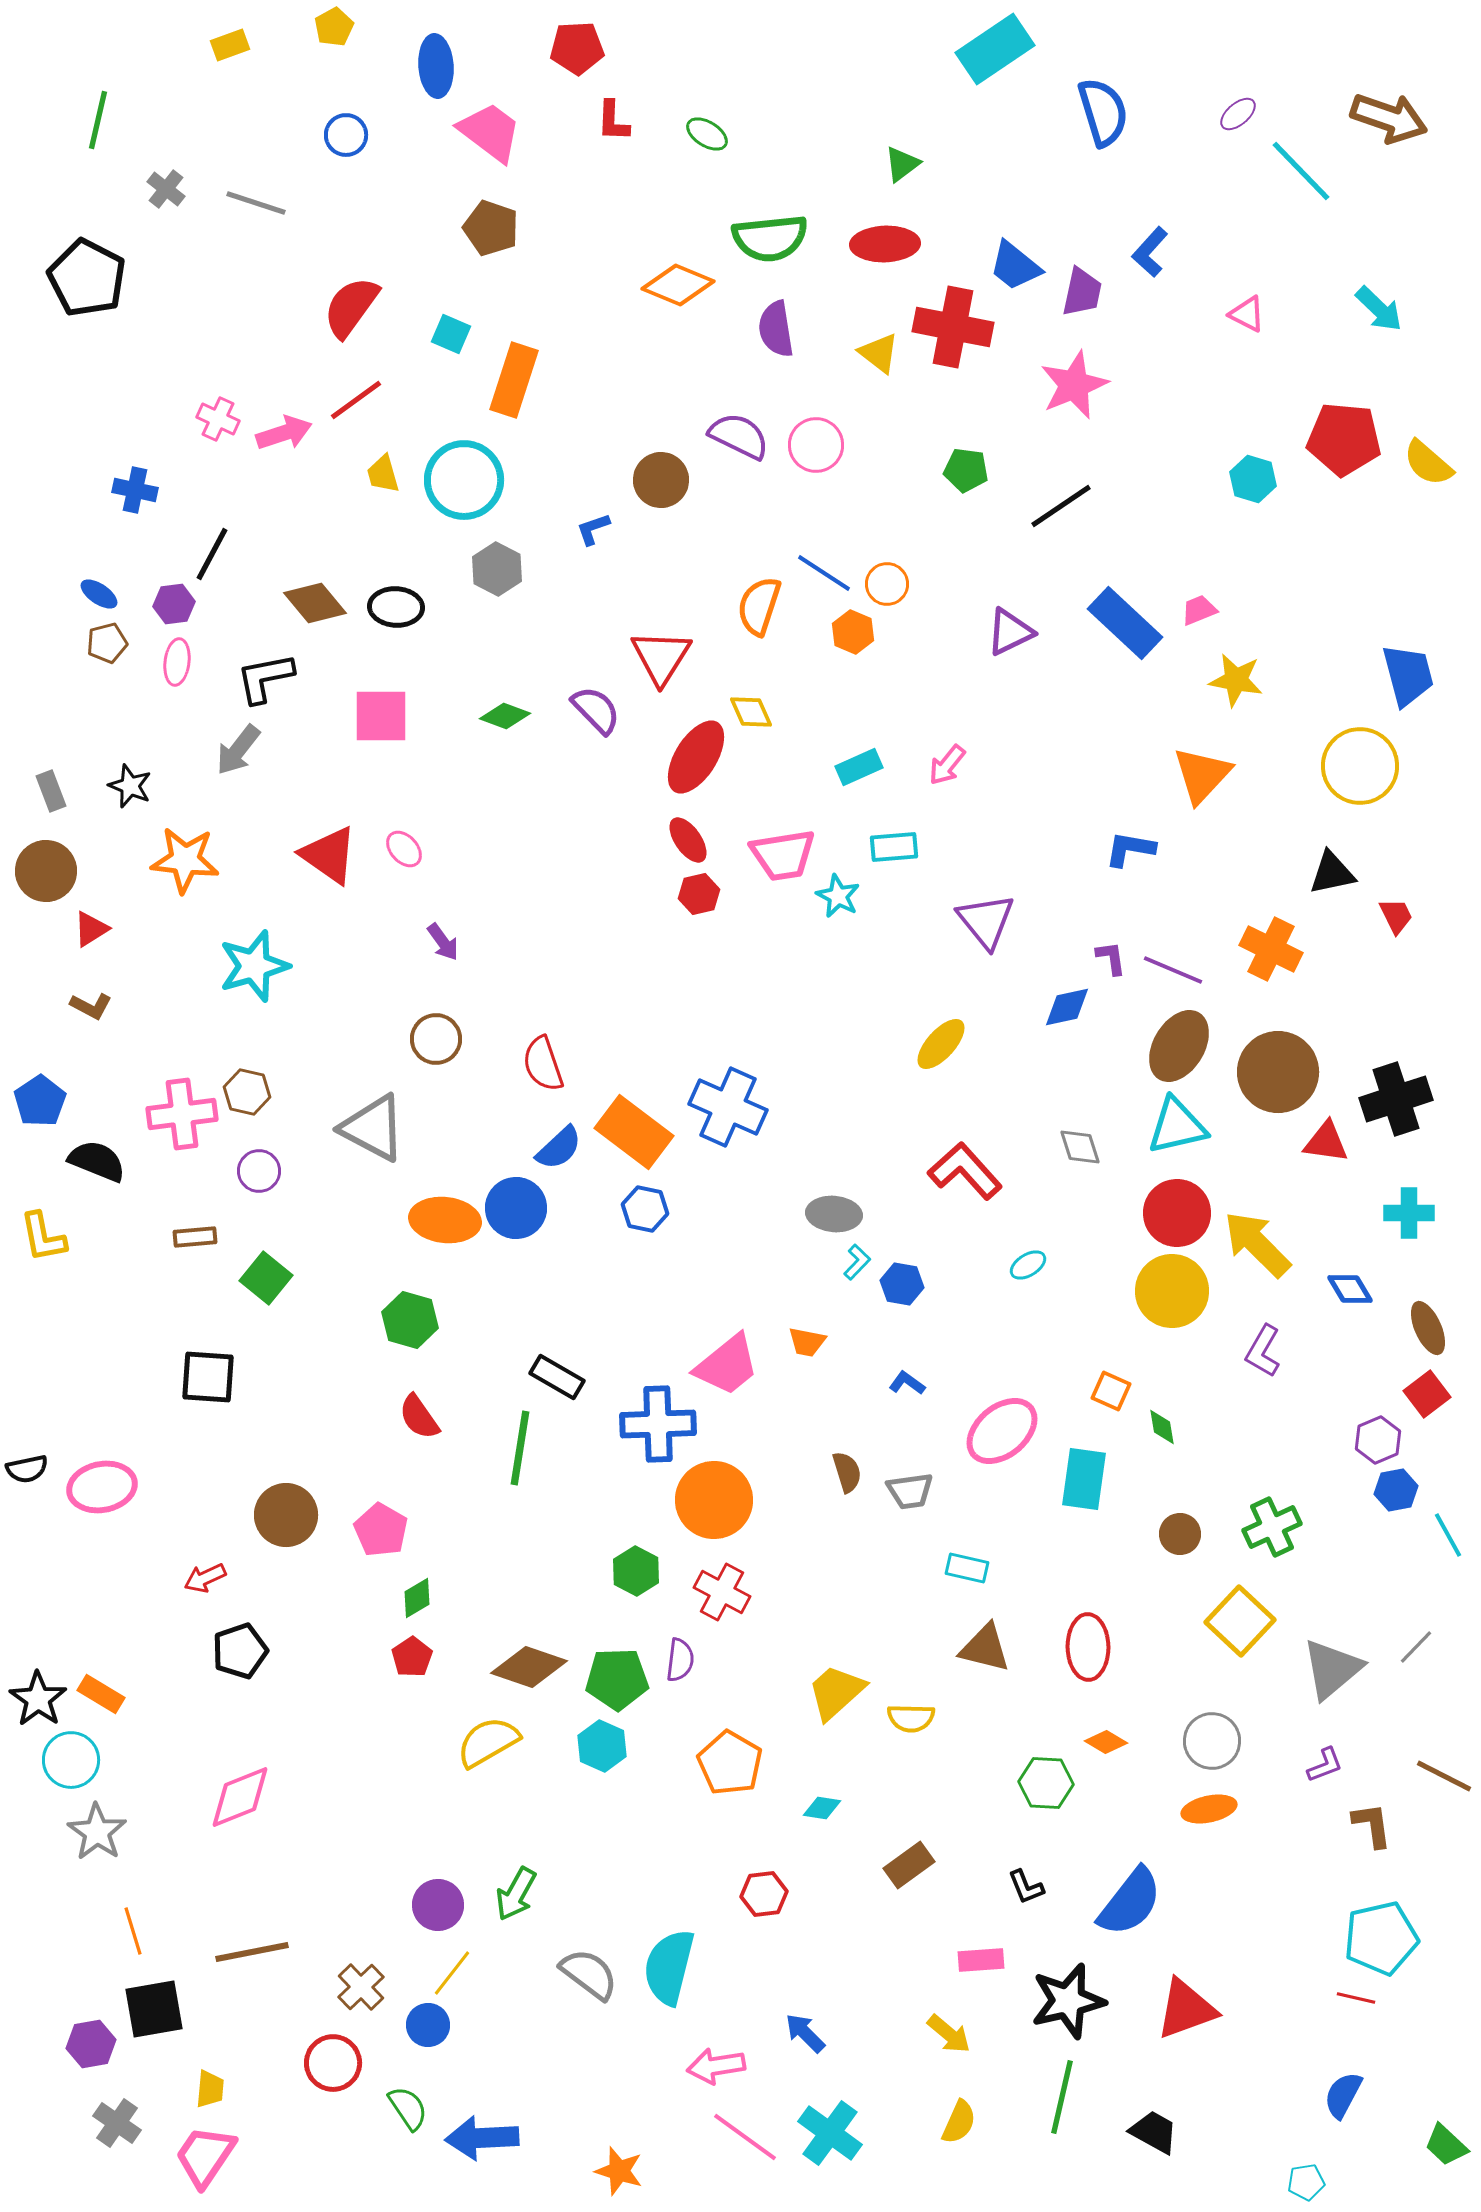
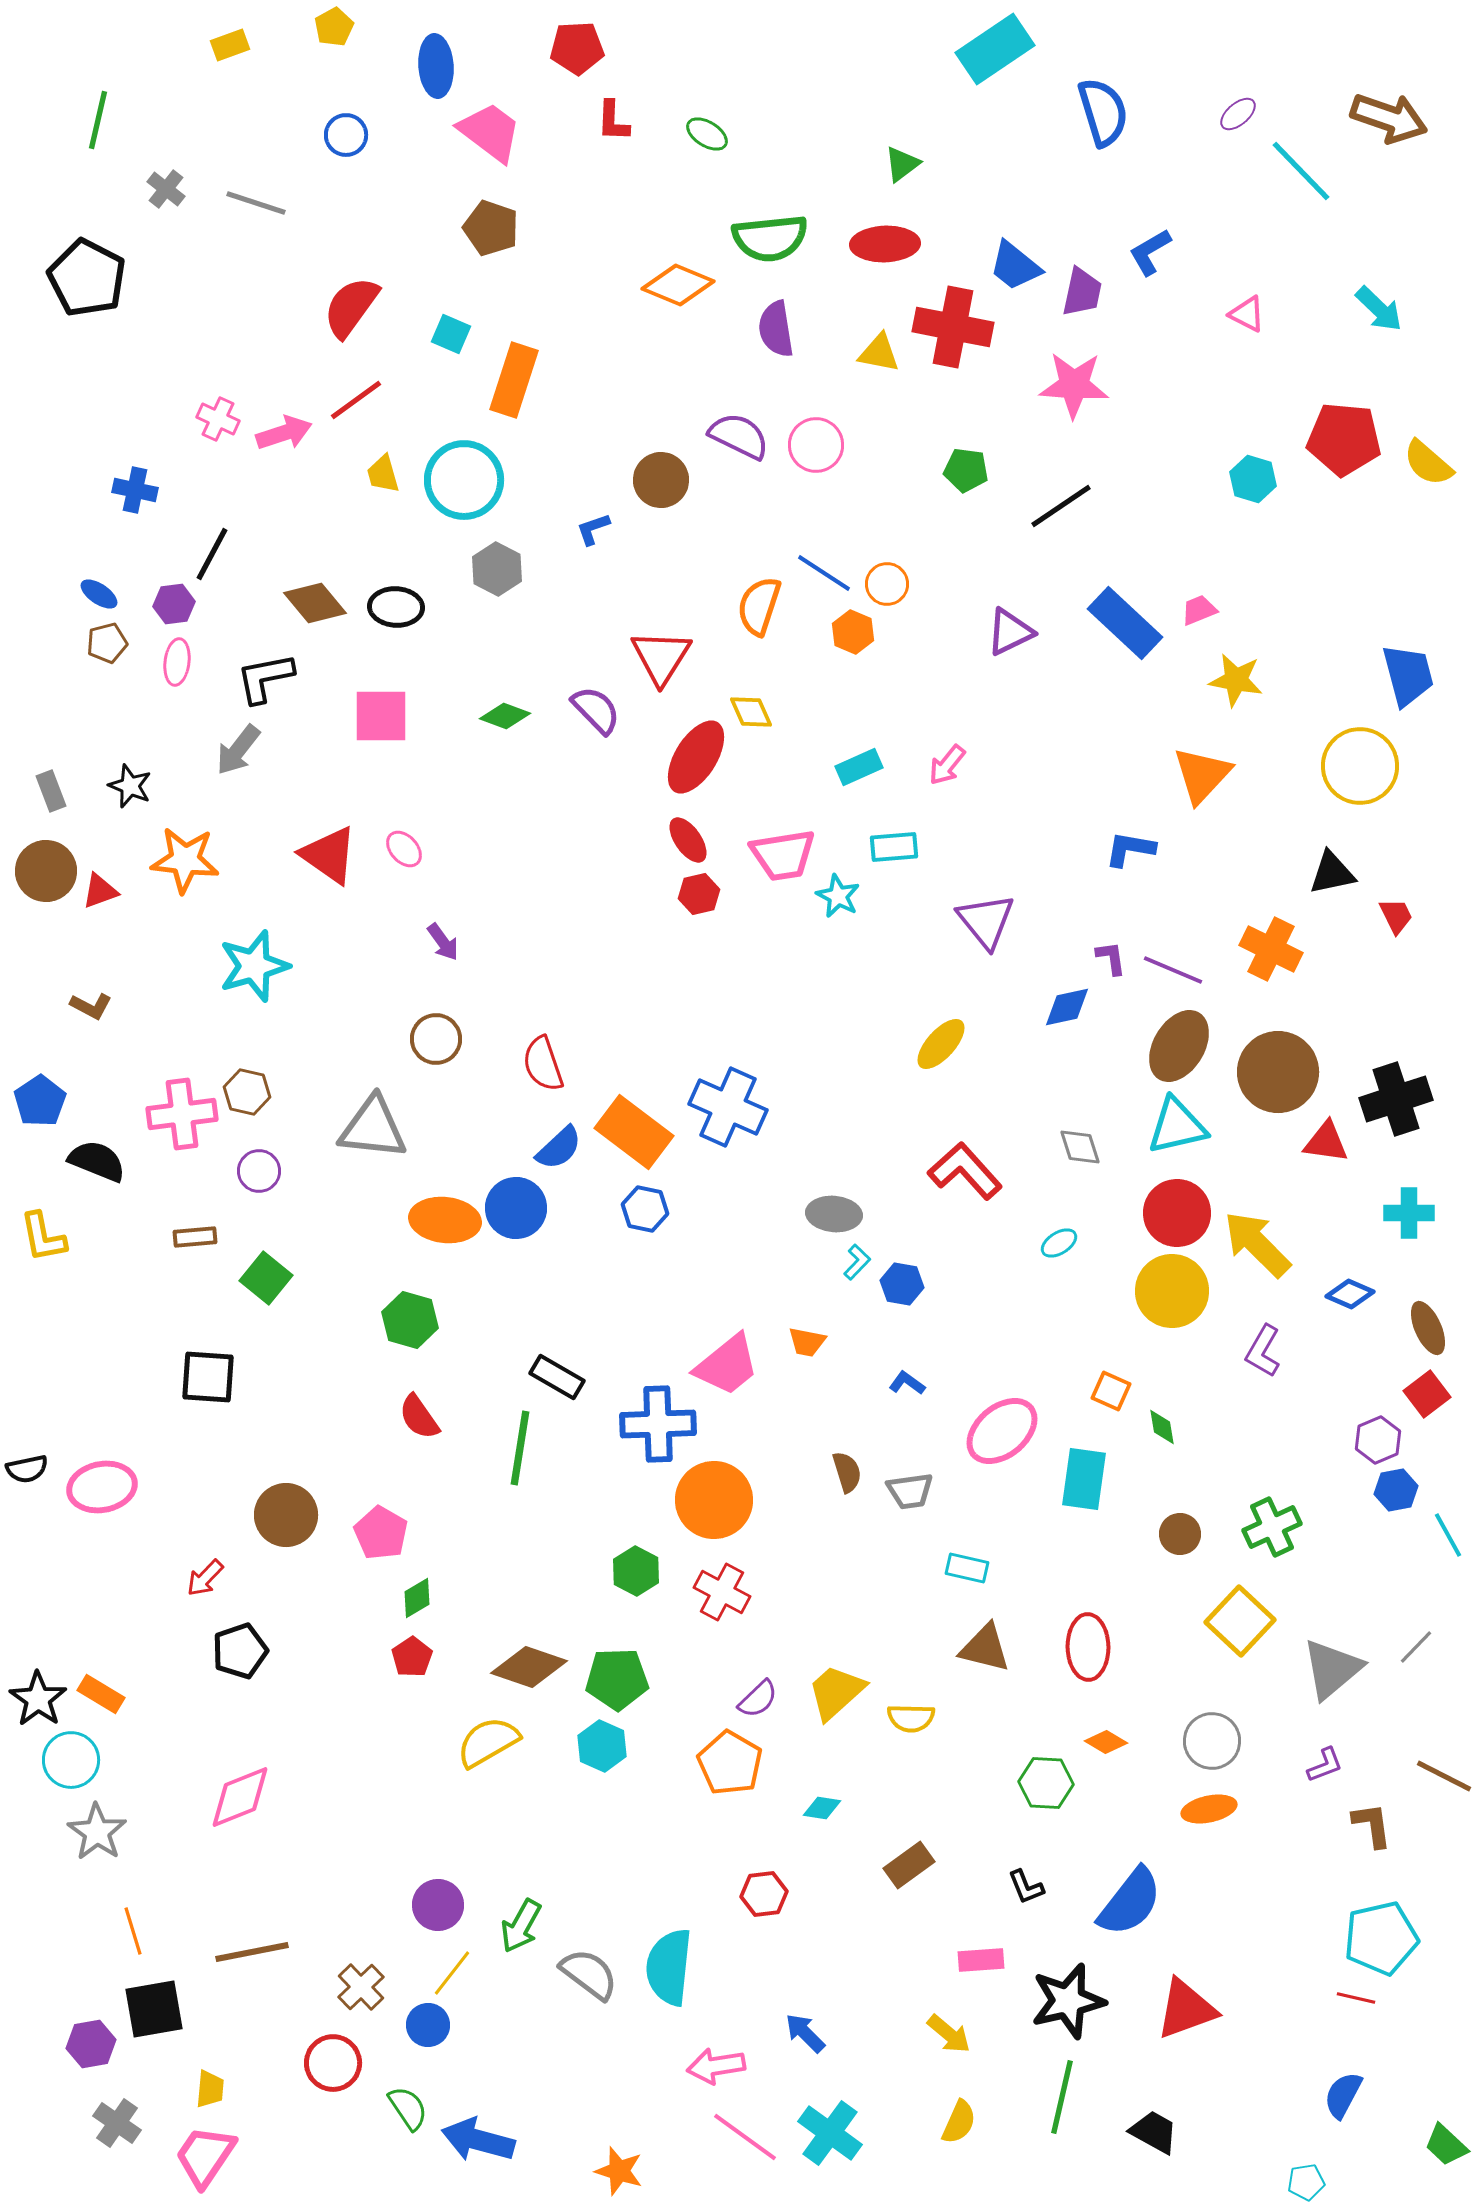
blue L-shape at (1150, 252): rotated 18 degrees clockwise
yellow triangle at (879, 353): rotated 27 degrees counterclockwise
pink star at (1074, 385): rotated 26 degrees clockwise
red triangle at (91, 929): moved 9 px right, 38 px up; rotated 12 degrees clockwise
gray triangle at (373, 1128): rotated 22 degrees counterclockwise
cyan ellipse at (1028, 1265): moved 31 px right, 22 px up
blue diamond at (1350, 1289): moved 5 px down; rotated 36 degrees counterclockwise
pink pentagon at (381, 1530): moved 3 px down
red arrow at (205, 1578): rotated 21 degrees counterclockwise
purple semicircle at (680, 1660): moved 78 px right, 39 px down; rotated 39 degrees clockwise
green arrow at (516, 1894): moved 5 px right, 32 px down
cyan semicircle at (669, 1967): rotated 8 degrees counterclockwise
blue arrow at (482, 2138): moved 4 px left, 2 px down; rotated 18 degrees clockwise
